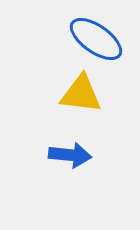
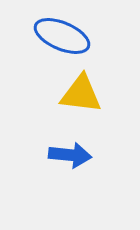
blue ellipse: moved 34 px left, 3 px up; rotated 12 degrees counterclockwise
